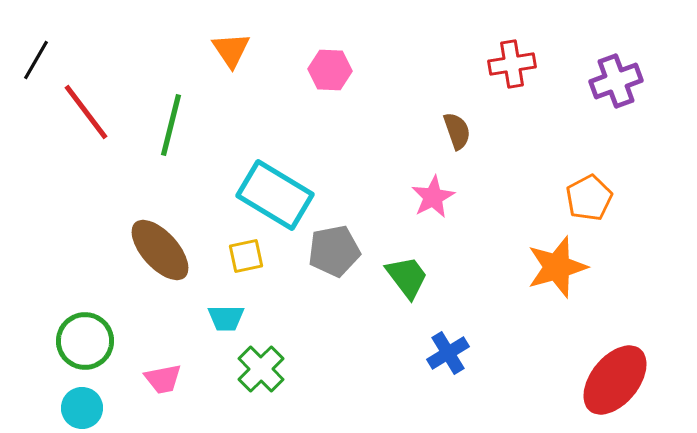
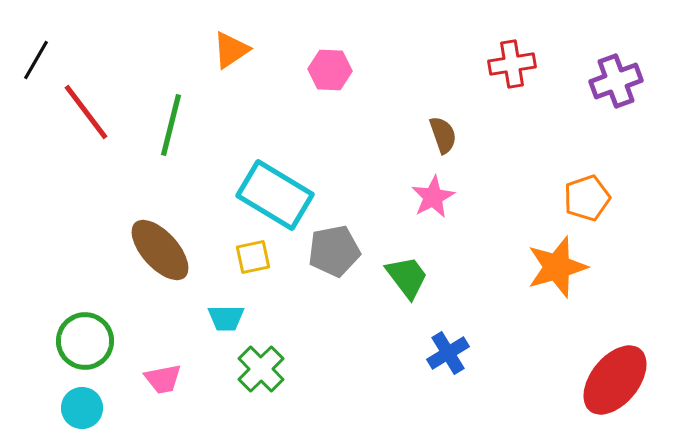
orange triangle: rotated 30 degrees clockwise
brown semicircle: moved 14 px left, 4 px down
orange pentagon: moved 2 px left; rotated 9 degrees clockwise
yellow square: moved 7 px right, 1 px down
